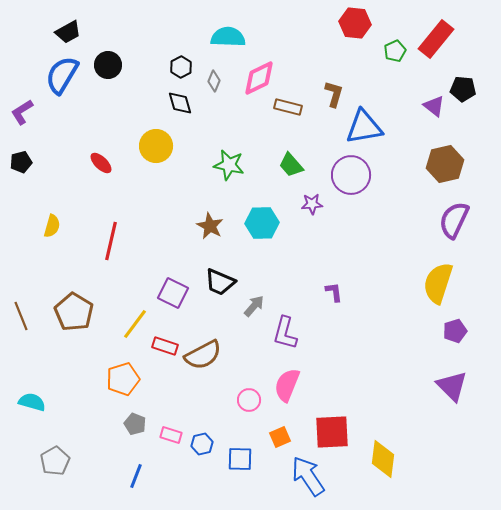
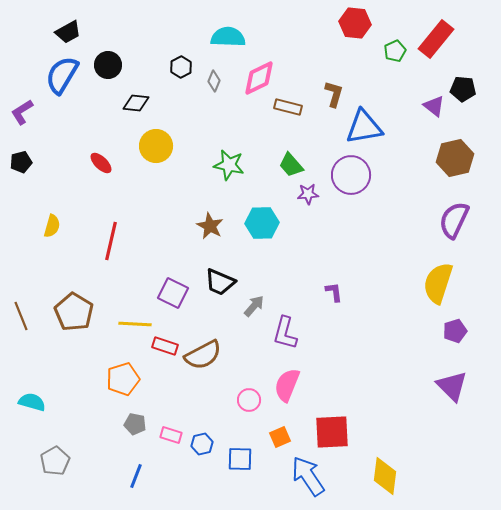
black diamond at (180, 103): moved 44 px left; rotated 68 degrees counterclockwise
brown hexagon at (445, 164): moved 10 px right, 6 px up
purple star at (312, 204): moved 4 px left, 10 px up
yellow line at (135, 324): rotated 56 degrees clockwise
gray pentagon at (135, 424): rotated 10 degrees counterclockwise
yellow diamond at (383, 459): moved 2 px right, 17 px down
